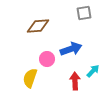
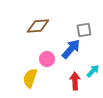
gray square: moved 17 px down
blue arrow: rotated 30 degrees counterclockwise
